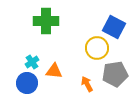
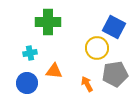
green cross: moved 2 px right, 1 px down
cyan cross: moved 2 px left, 9 px up; rotated 24 degrees clockwise
